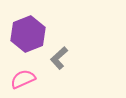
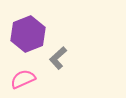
gray L-shape: moved 1 px left
